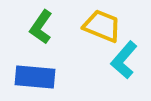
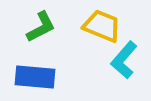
green L-shape: rotated 152 degrees counterclockwise
